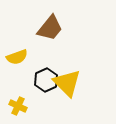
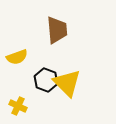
brown trapezoid: moved 7 px right, 2 px down; rotated 44 degrees counterclockwise
black hexagon: rotated 15 degrees counterclockwise
